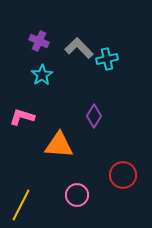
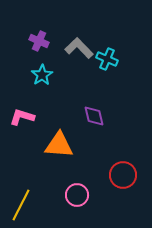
cyan cross: rotated 35 degrees clockwise
purple diamond: rotated 45 degrees counterclockwise
